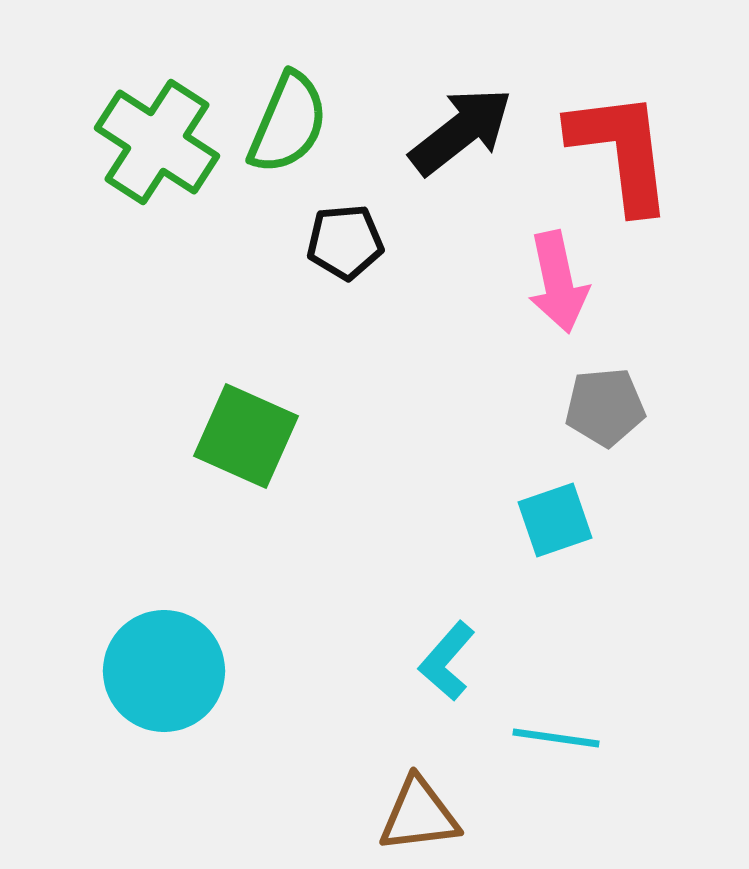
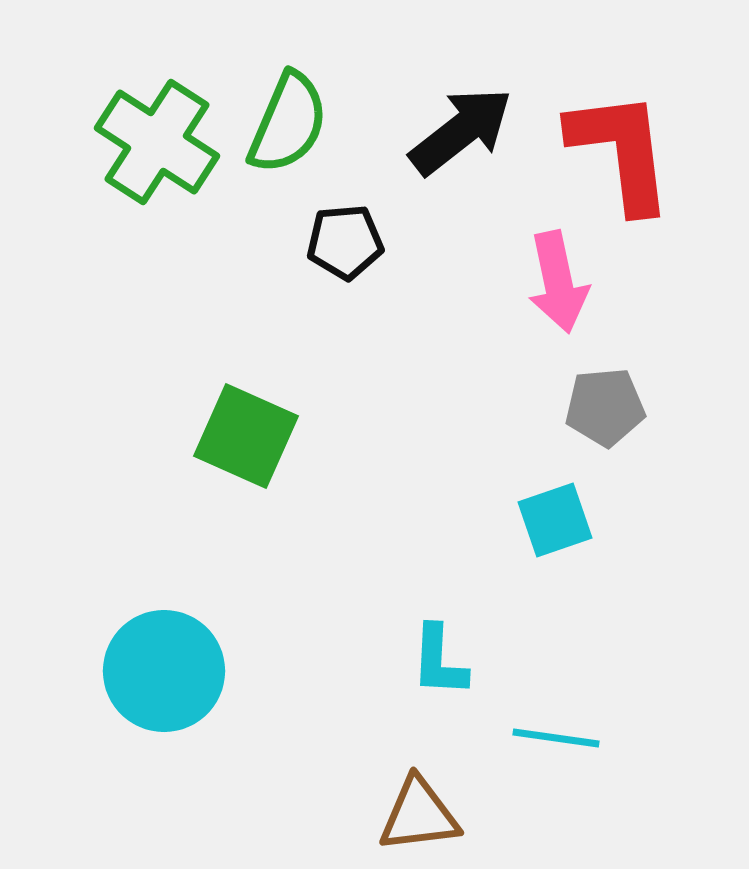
cyan L-shape: moved 8 px left; rotated 38 degrees counterclockwise
